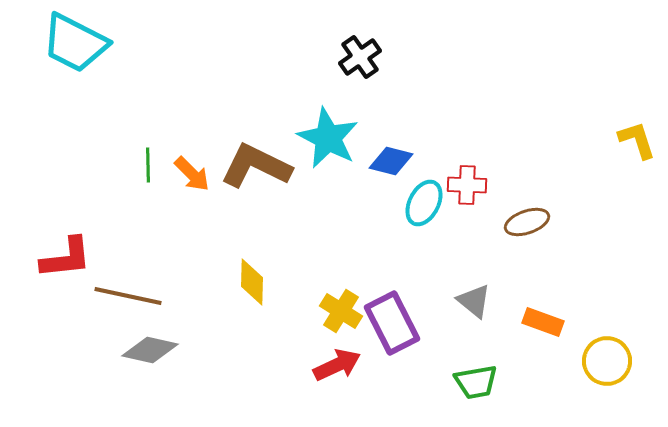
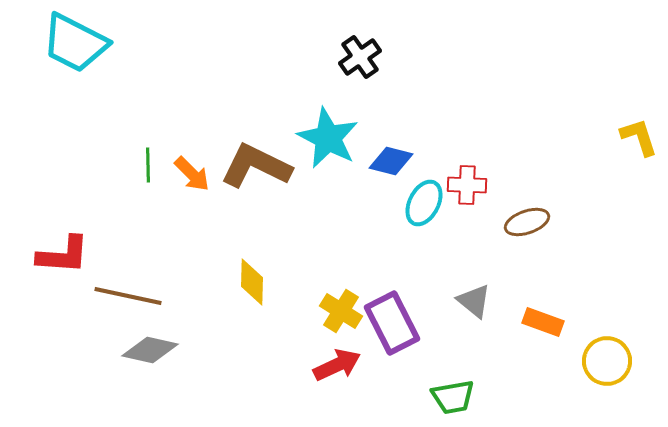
yellow L-shape: moved 2 px right, 3 px up
red L-shape: moved 3 px left, 3 px up; rotated 10 degrees clockwise
green trapezoid: moved 23 px left, 15 px down
